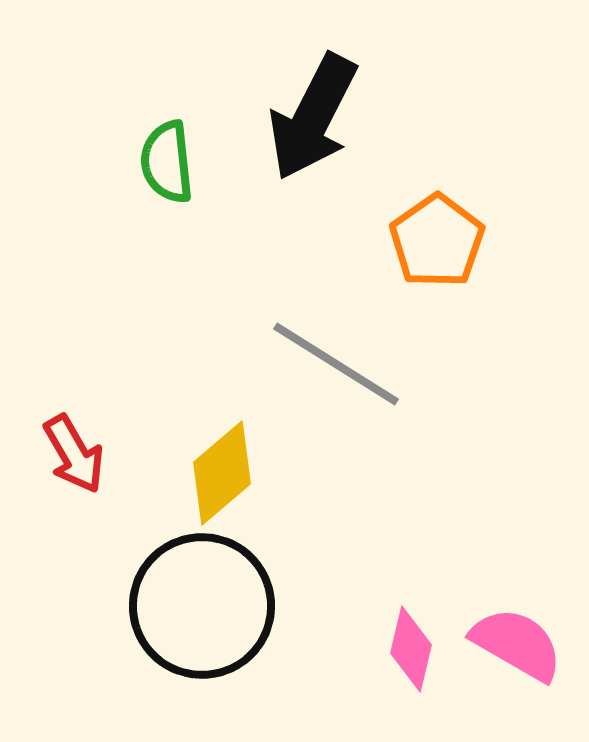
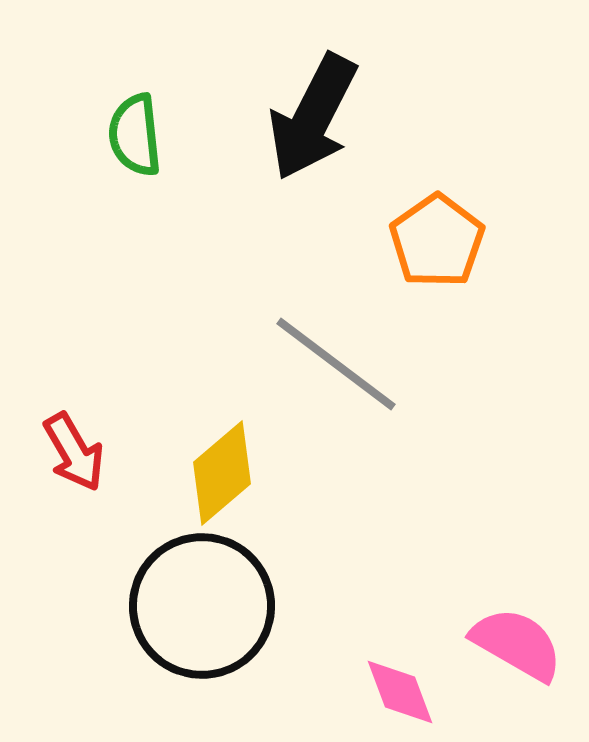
green semicircle: moved 32 px left, 27 px up
gray line: rotated 5 degrees clockwise
red arrow: moved 2 px up
pink diamond: moved 11 px left, 43 px down; rotated 34 degrees counterclockwise
